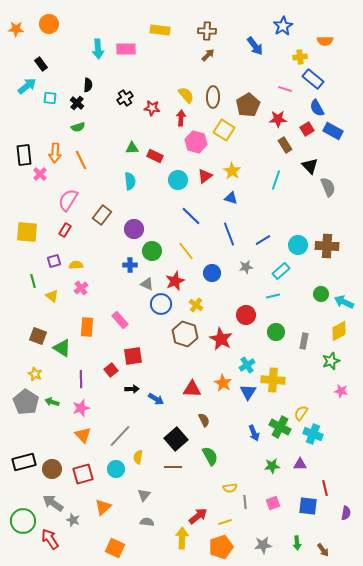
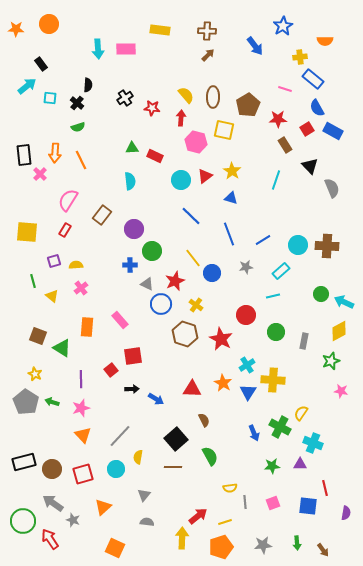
yellow square at (224, 130): rotated 20 degrees counterclockwise
cyan circle at (178, 180): moved 3 px right
gray semicircle at (328, 187): moved 4 px right, 1 px down
yellow line at (186, 251): moved 7 px right, 7 px down
cyan cross at (313, 434): moved 9 px down
